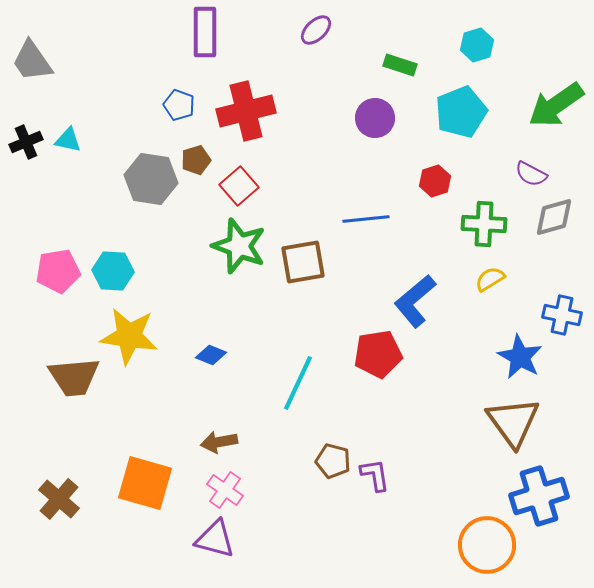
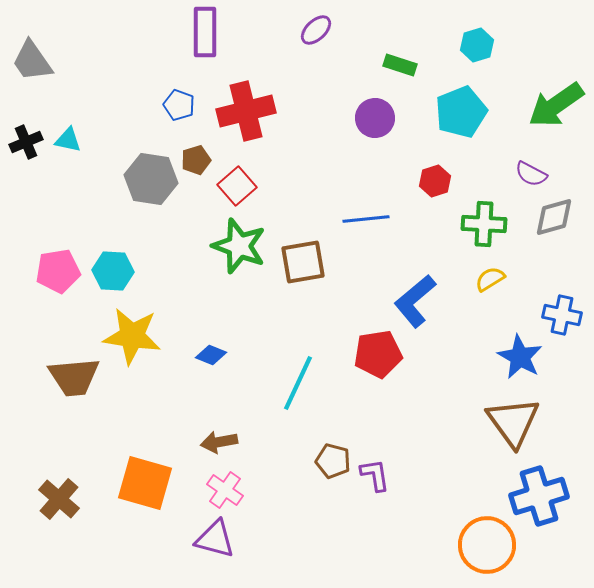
red square at (239, 186): moved 2 px left
yellow star at (129, 336): moved 3 px right
